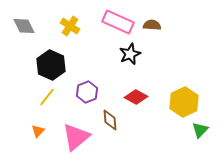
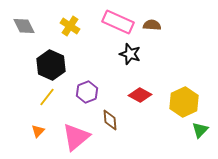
black star: rotated 30 degrees counterclockwise
red diamond: moved 4 px right, 2 px up
